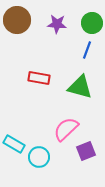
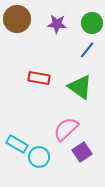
brown circle: moved 1 px up
blue line: rotated 18 degrees clockwise
green triangle: rotated 20 degrees clockwise
cyan rectangle: moved 3 px right
purple square: moved 4 px left, 1 px down; rotated 12 degrees counterclockwise
